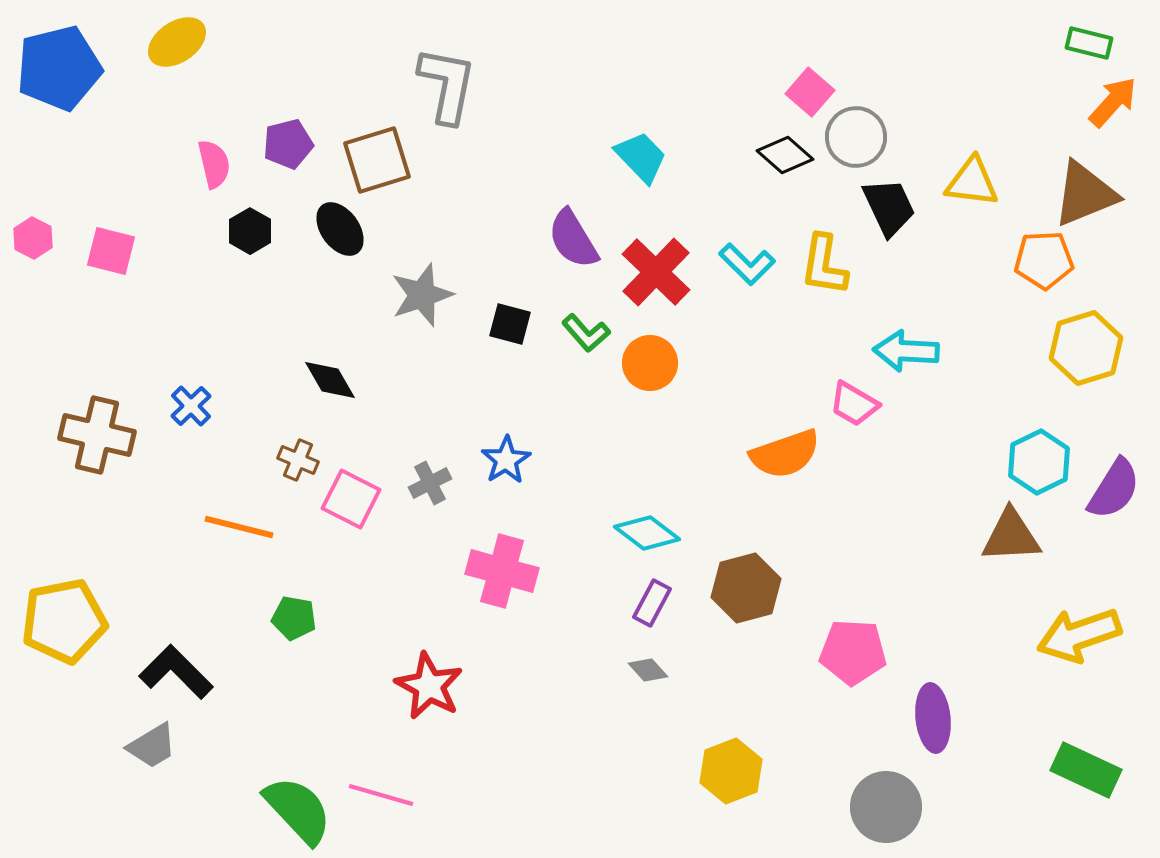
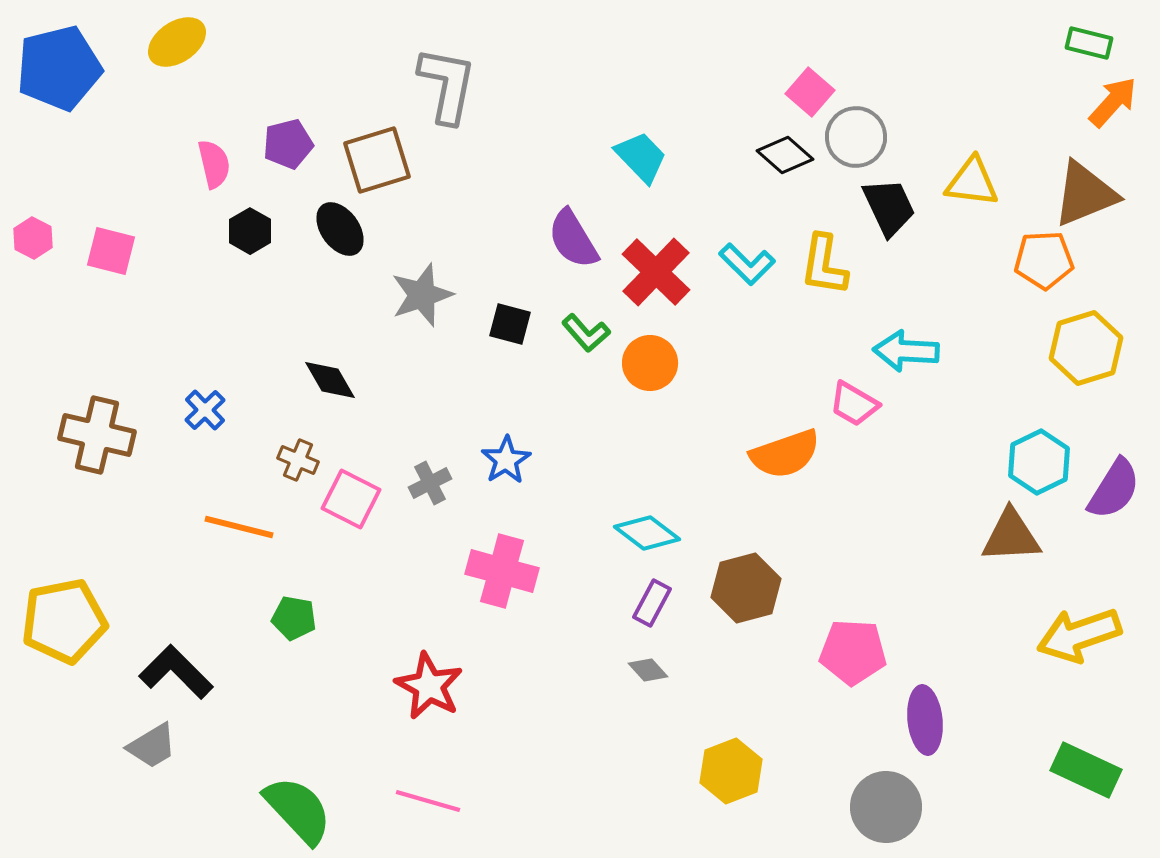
blue cross at (191, 406): moved 14 px right, 4 px down
purple ellipse at (933, 718): moved 8 px left, 2 px down
pink line at (381, 795): moved 47 px right, 6 px down
